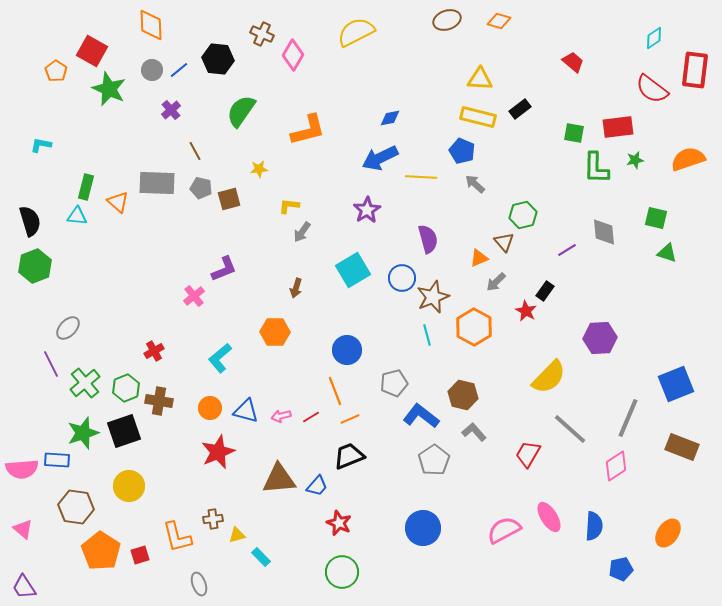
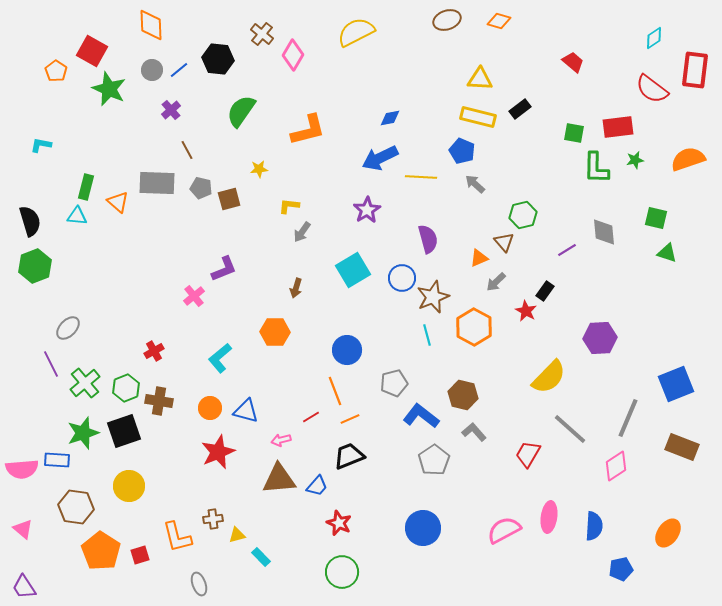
brown cross at (262, 34): rotated 15 degrees clockwise
brown line at (195, 151): moved 8 px left, 1 px up
pink arrow at (281, 416): moved 24 px down
pink ellipse at (549, 517): rotated 40 degrees clockwise
